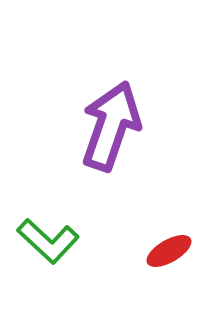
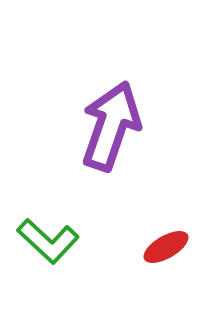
red ellipse: moved 3 px left, 4 px up
